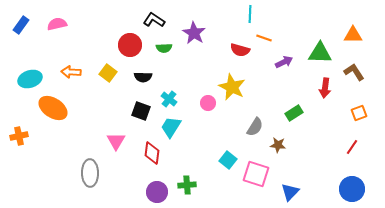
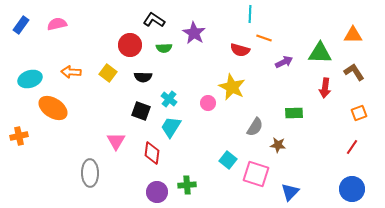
green rectangle: rotated 30 degrees clockwise
